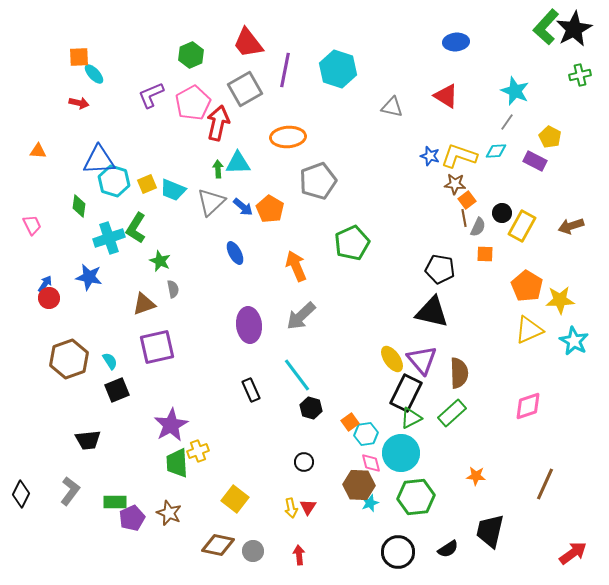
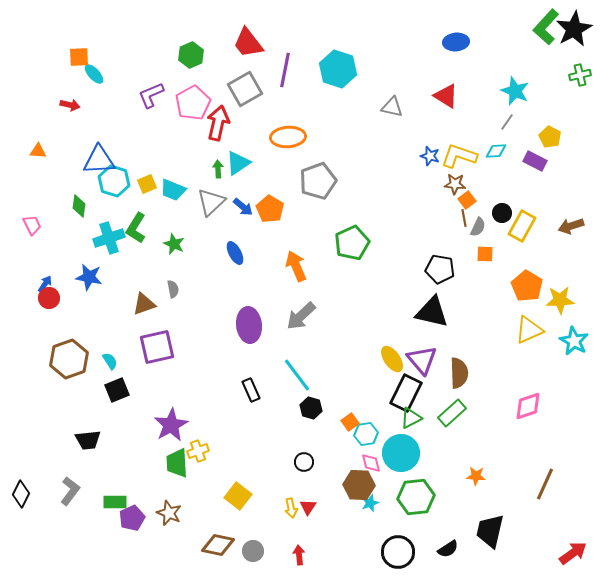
red arrow at (79, 103): moved 9 px left, 2 px down
cyan triangle at (238, 163): rotated 32 degrees counterclockwise
green star at (160, 261): moved 14 px right, 17 px up
yellow square at (235, 499): moved 3 px right, 3 px up
